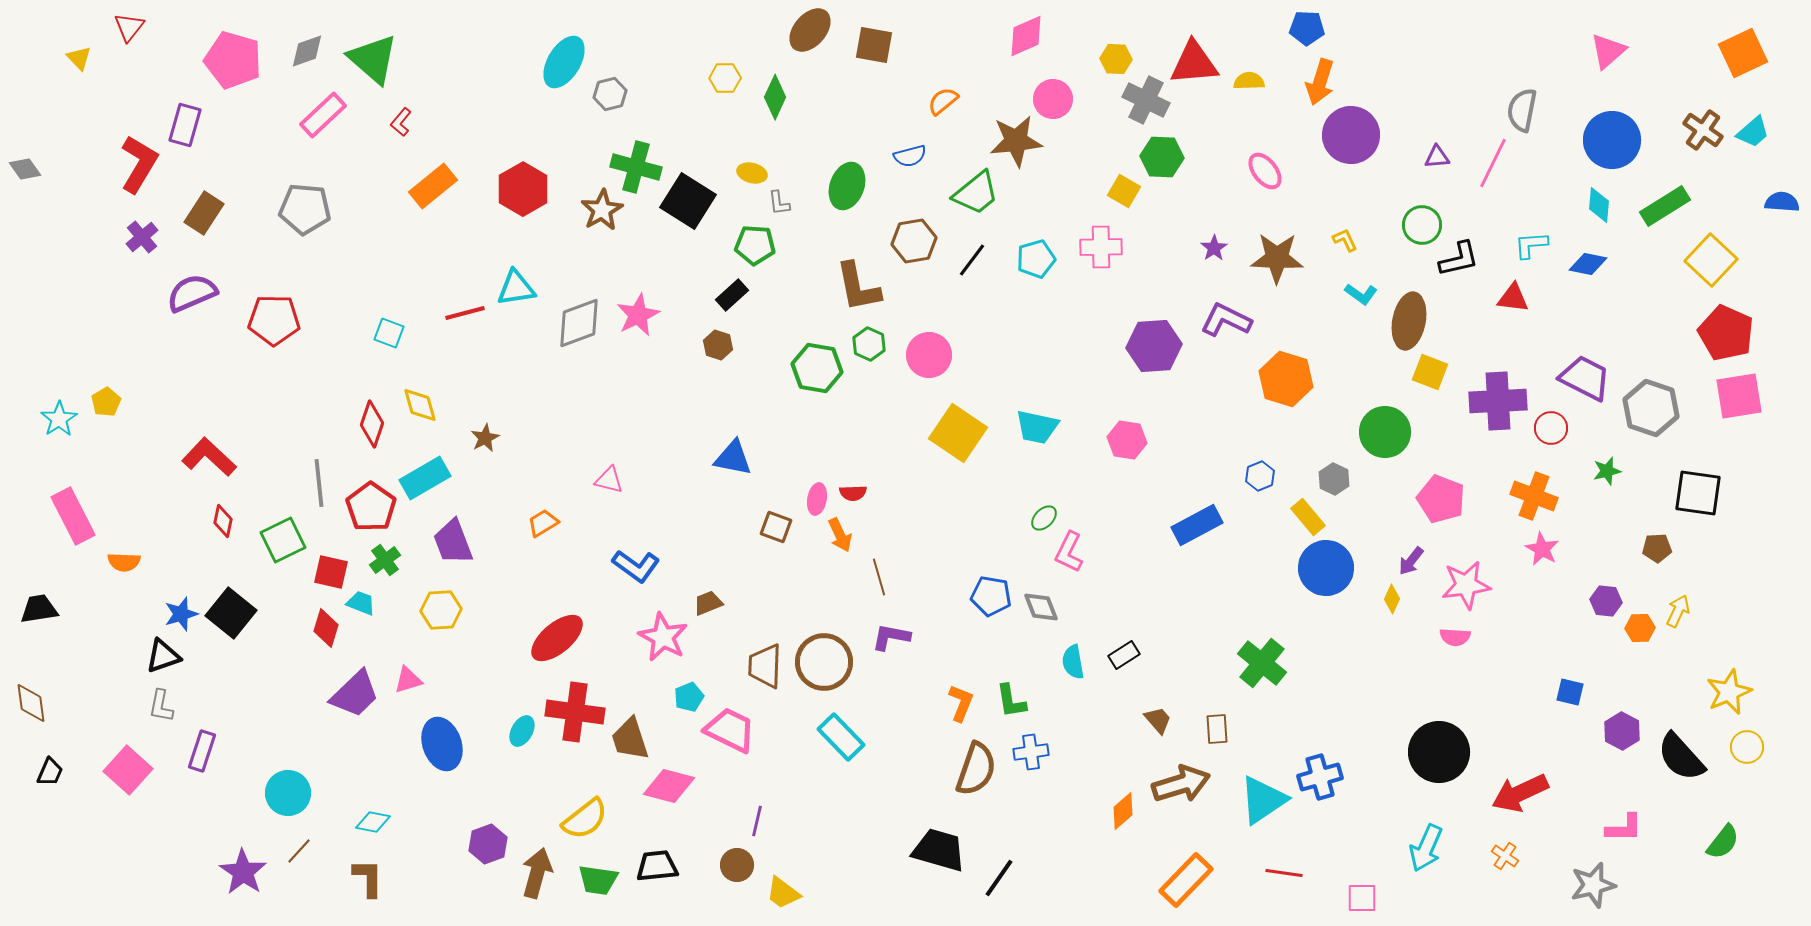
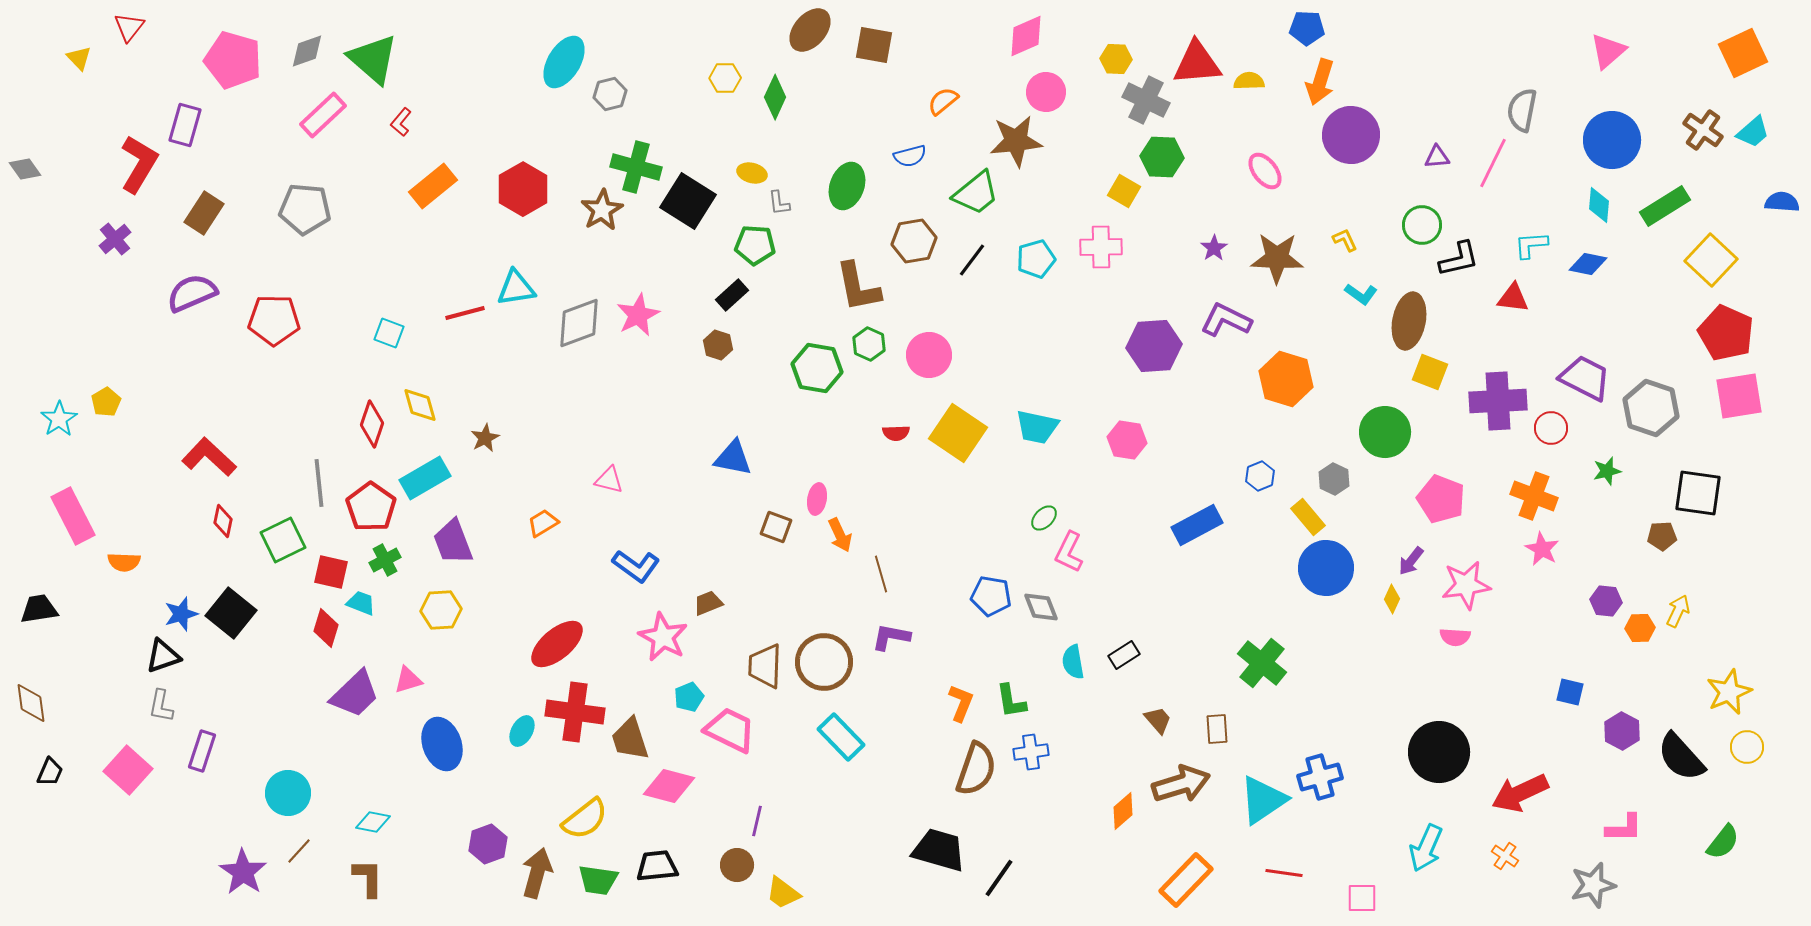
red triangle at (1194, 63): moved 3 px right
pink circle at (1053, 99): moved 7 px left, 7 px up
purple cross at (142, 237): moved 27 px left, 2 px down
red semicircle at (853, 493): moved 43 px right, 60 px up
brown pentagon at (1657, 548): moved 5 px right, 12 px up
green cross at (385, 560): rotated 8 degrees clockwise
brown line at (879, 577): moved 2 px right, 3 px up
red ellipse at (557, 638): moved 6 px down
